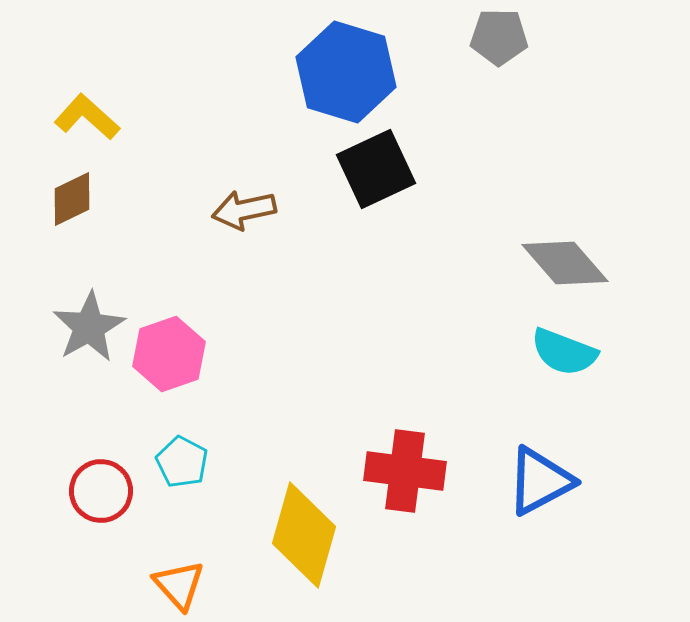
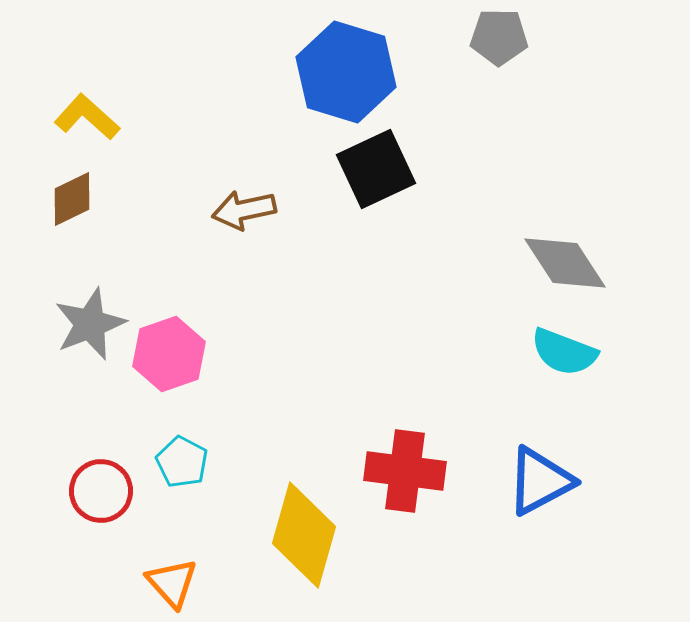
gray diamond: rotated 8 degrees clockwise
gray star: moved 1 px right, 3 px up; rotated 8 degrees clockwise
orange triangle: moved 7 px left, 2 px up
